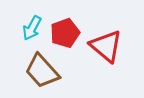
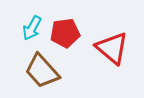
red pentagon: rotated 12 degrees clockwise
red triangle: moved 6 px right, 2 px down
